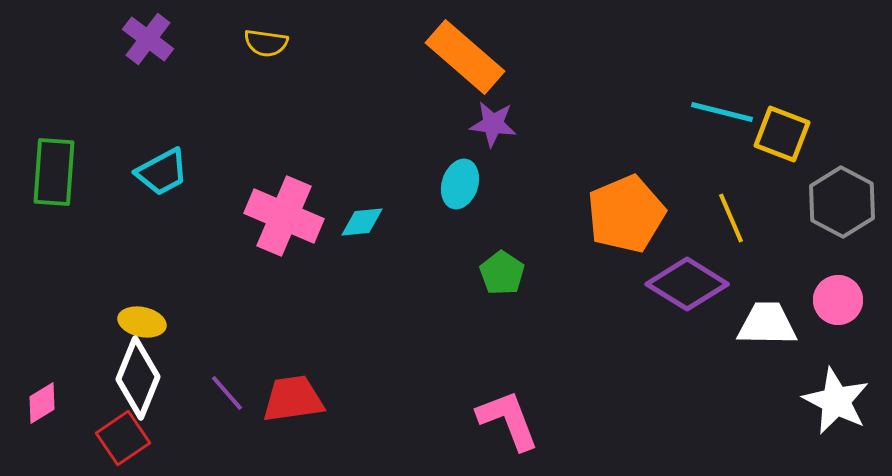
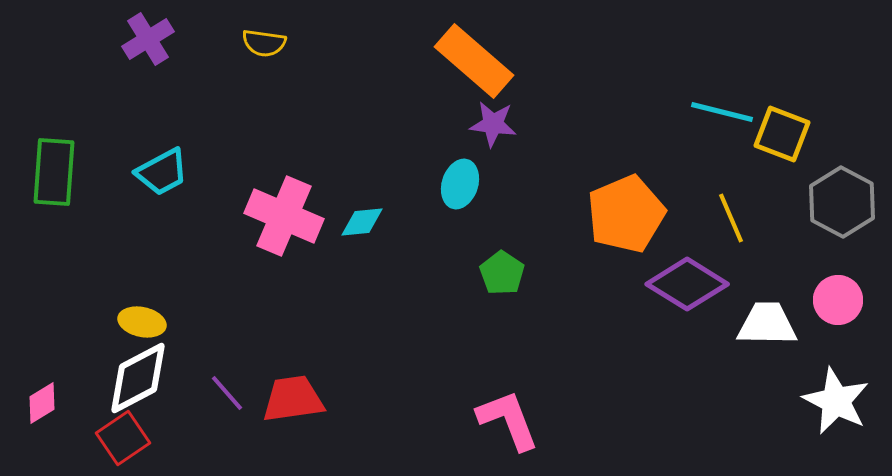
purple cross: rotated 21 degrees clockwise
yellow semicircle: moved 2 px left
orange rectangle: moved 9 px right, 4 px down
white diamond: rotated 40 degrees clockwise
